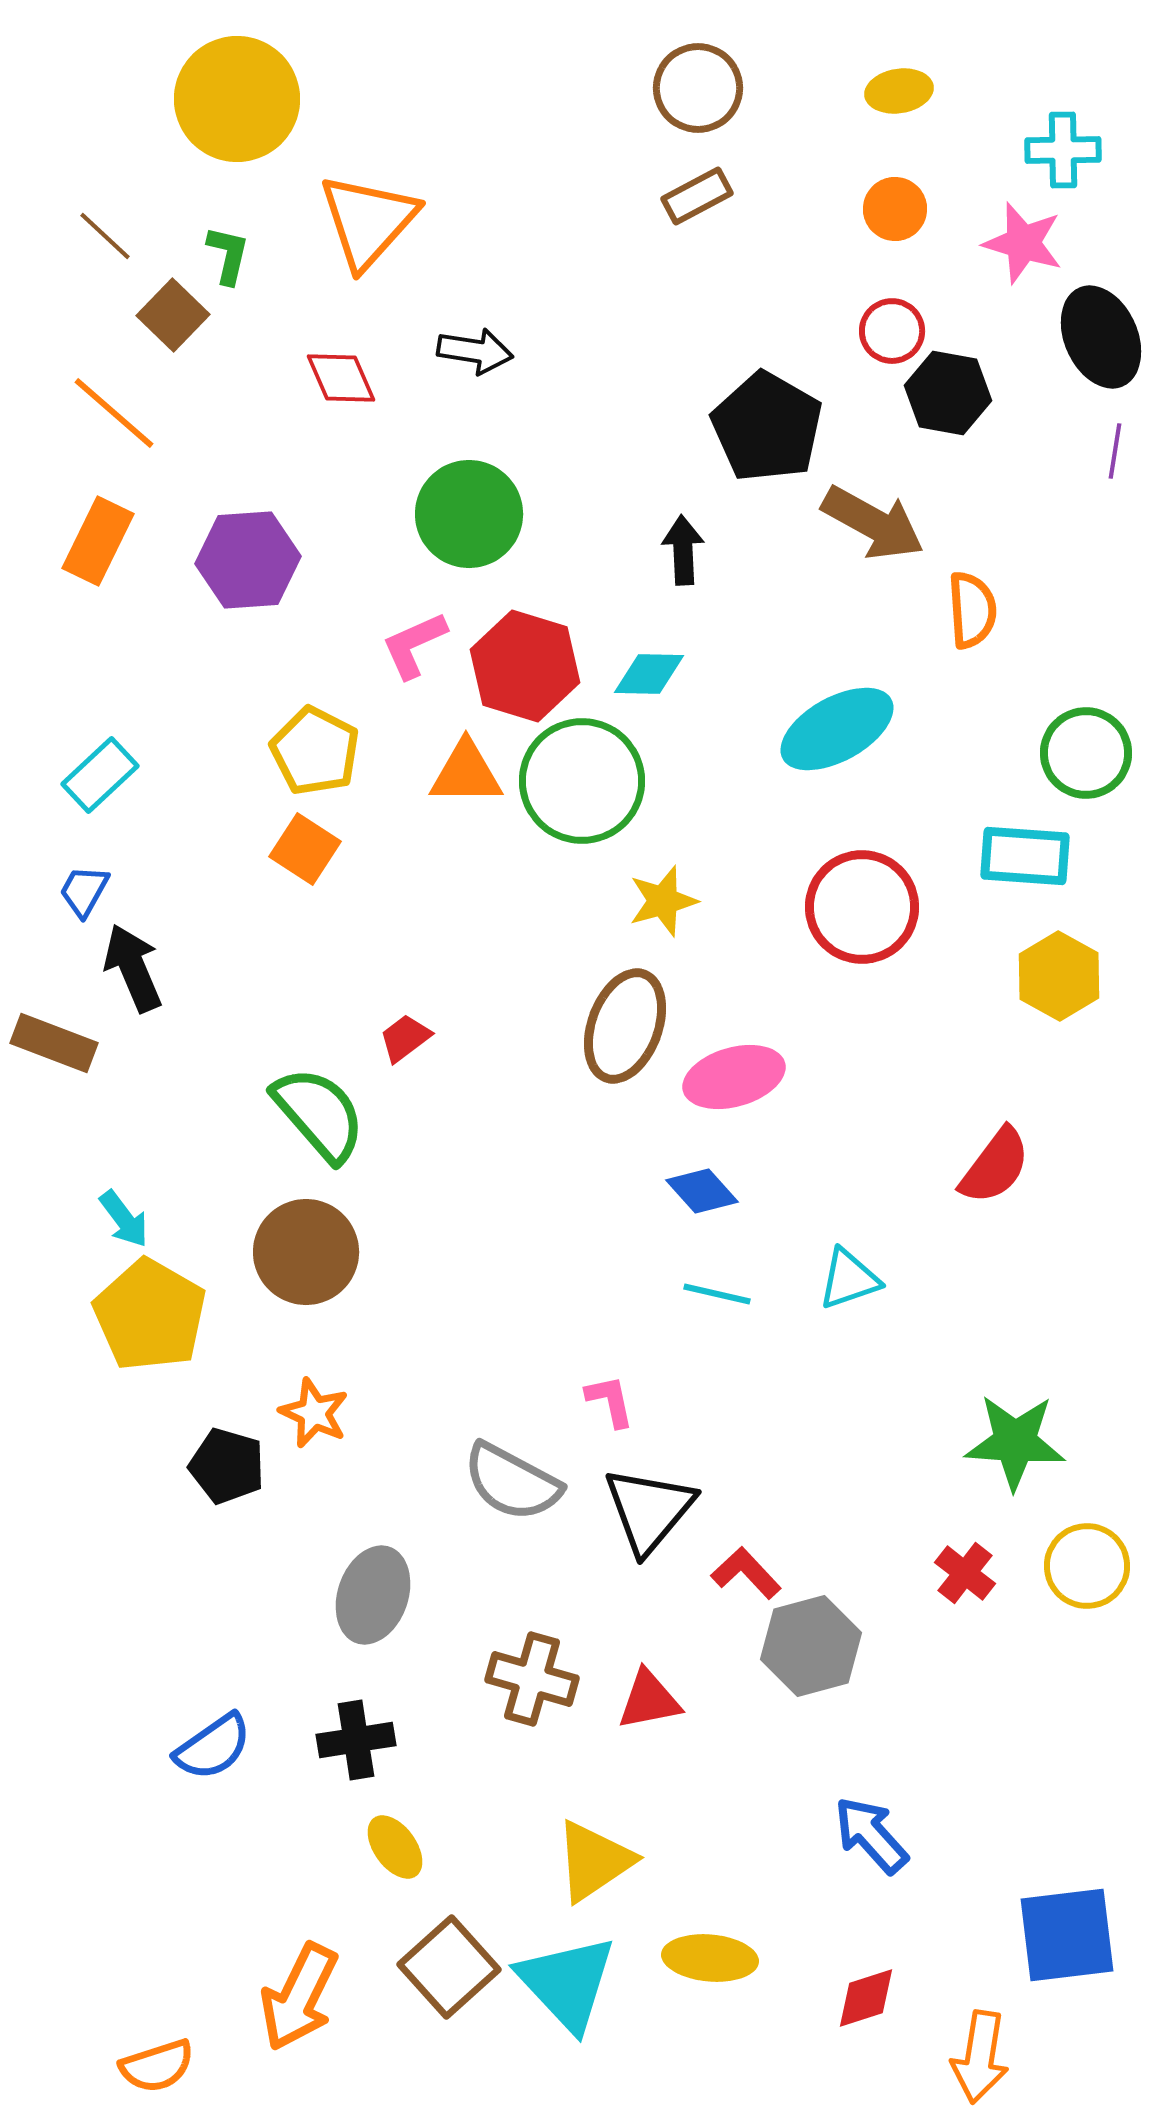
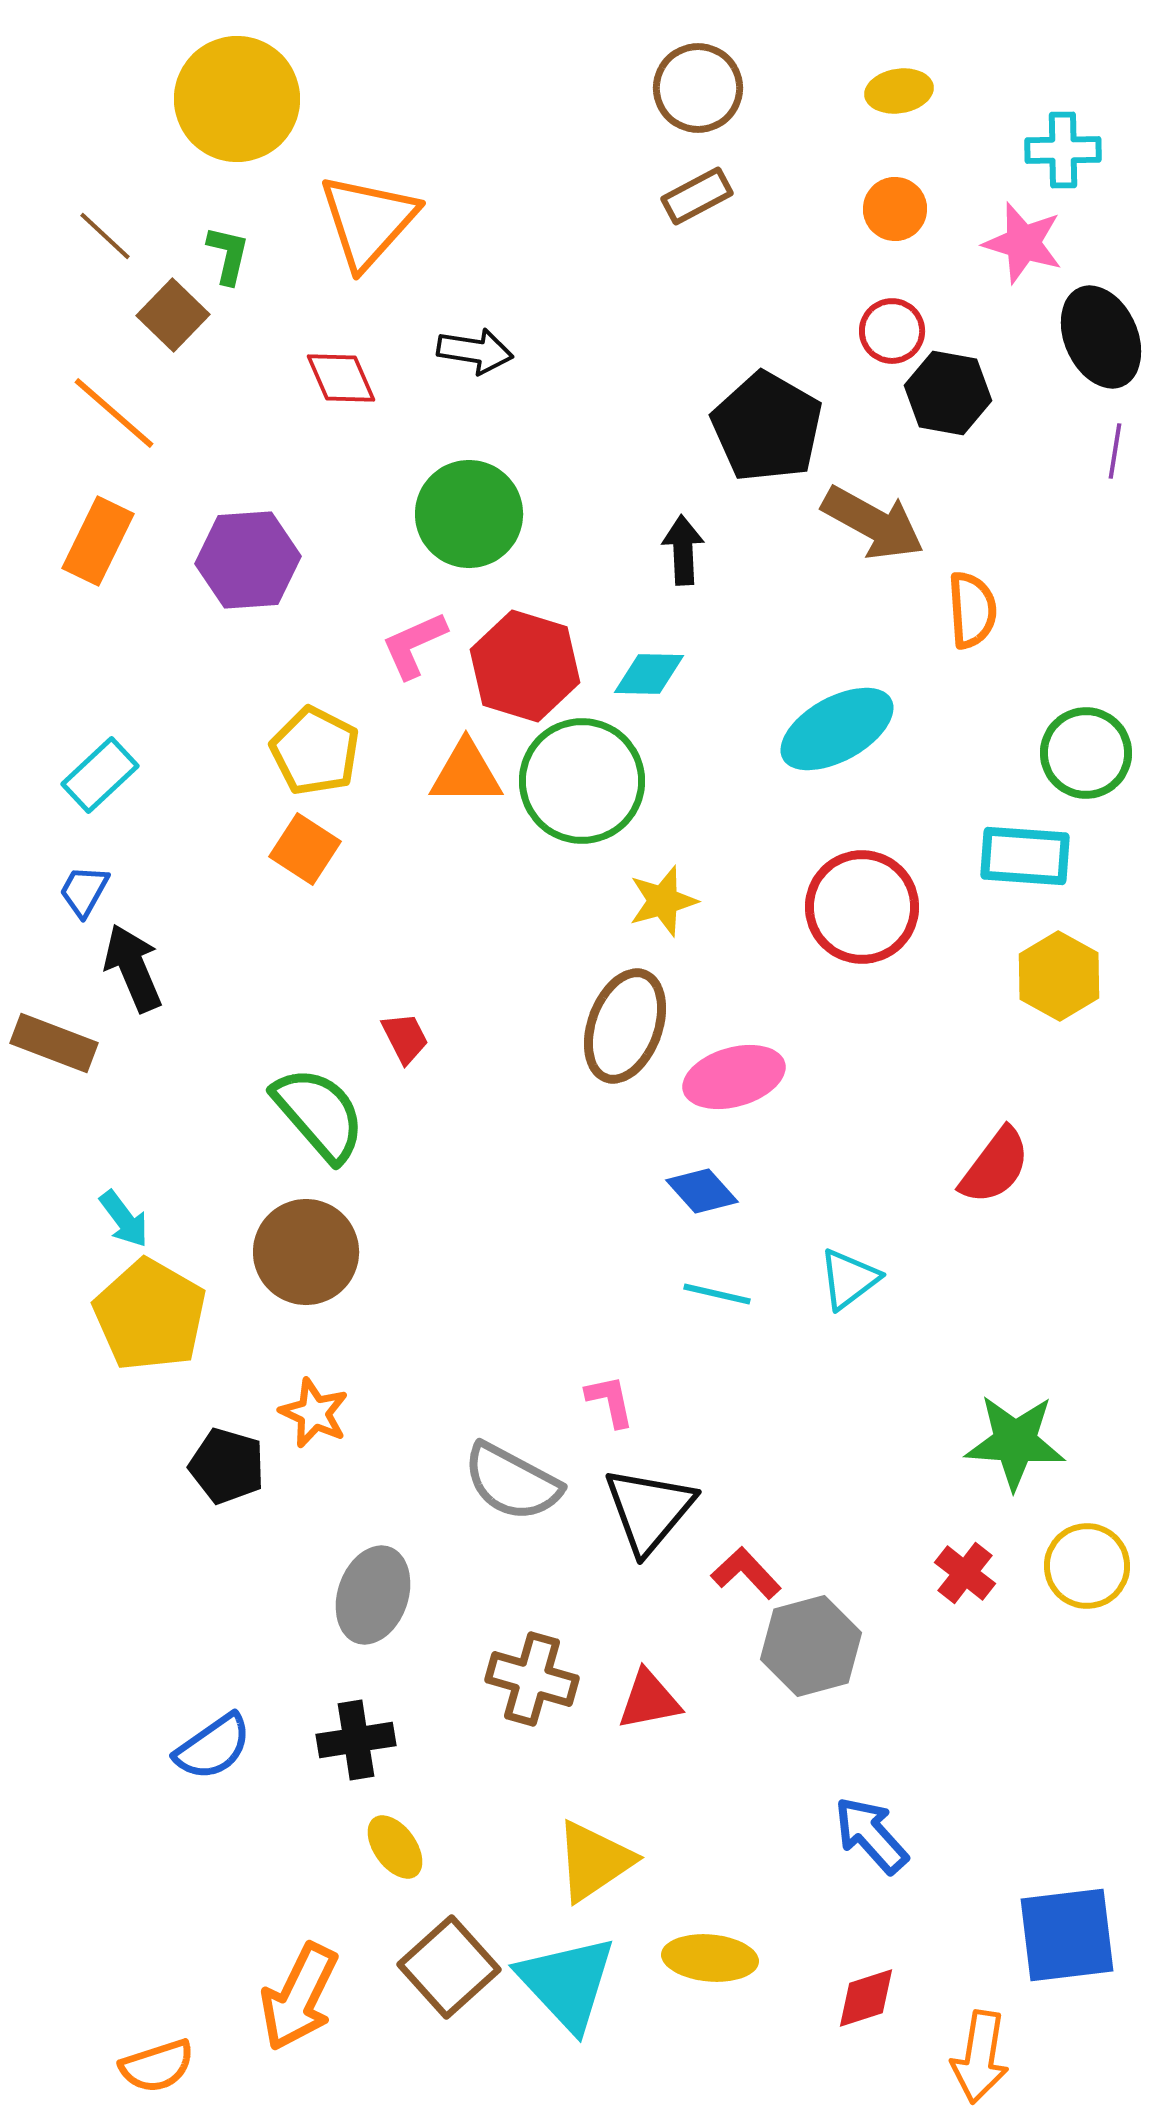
red trapezoid at (405, 1038): rotated 100 degrees clockwise
cyan triangle at (849, 1279): rotated 18 degrees counterclockwise
